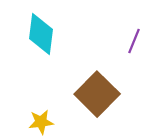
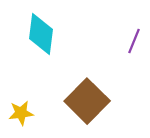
brown square: moved 10 px left, 7 px down
yellow star: moved 20 px left, 9 px up
